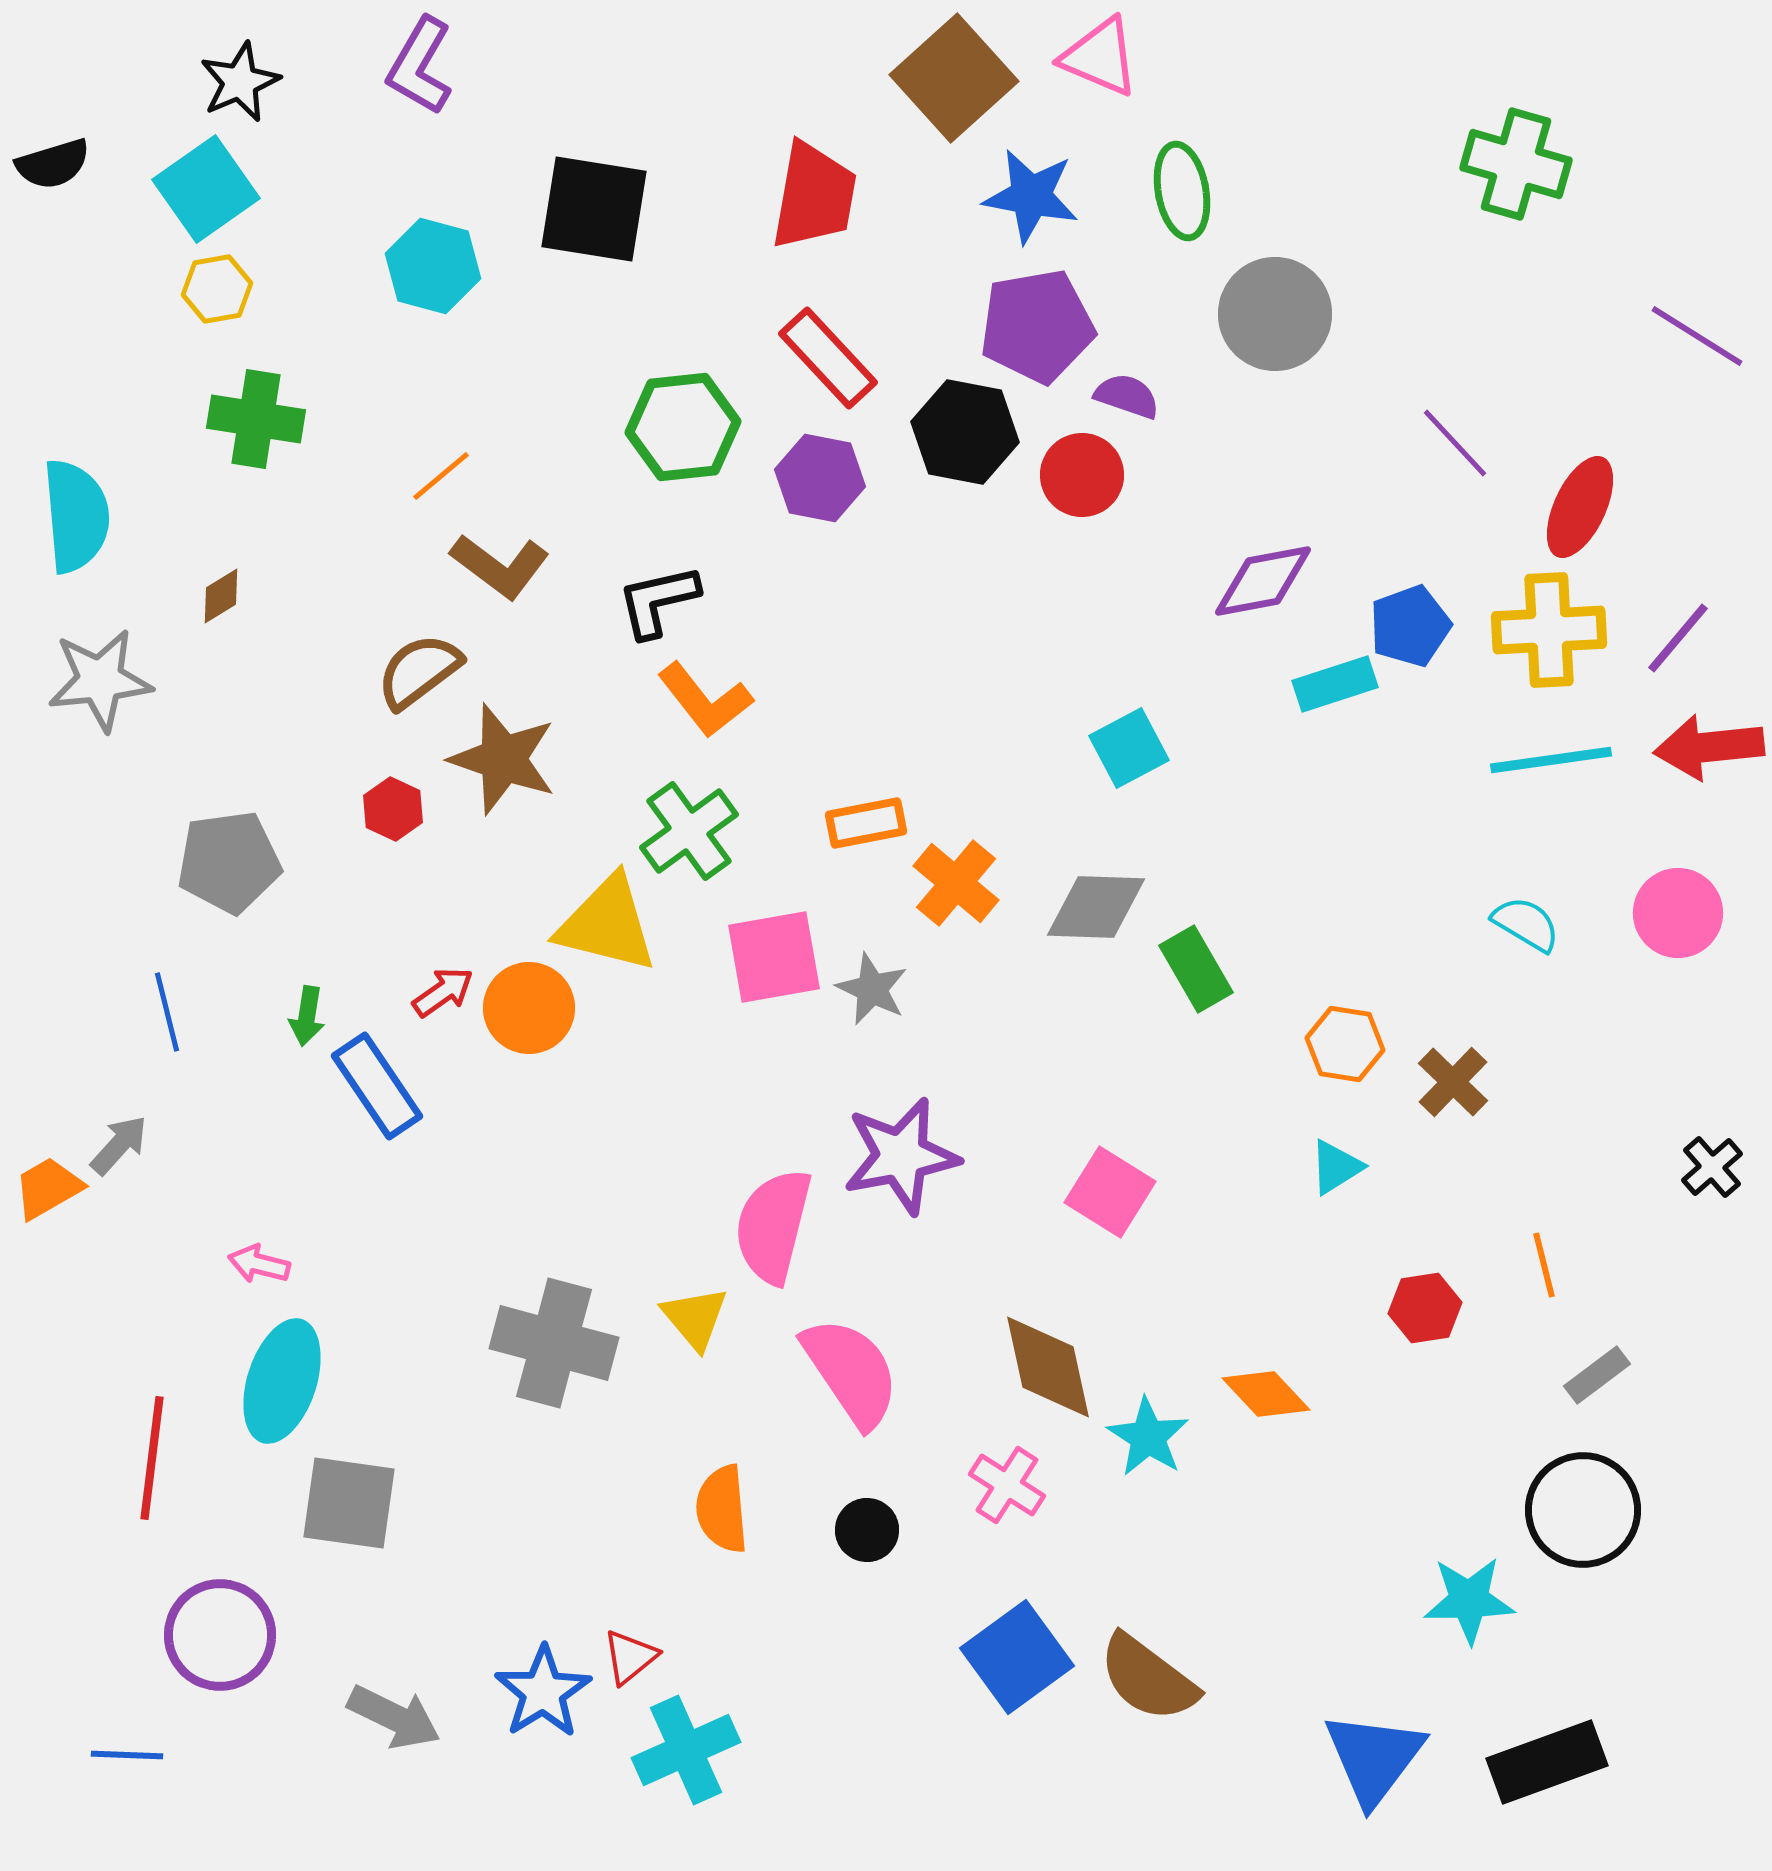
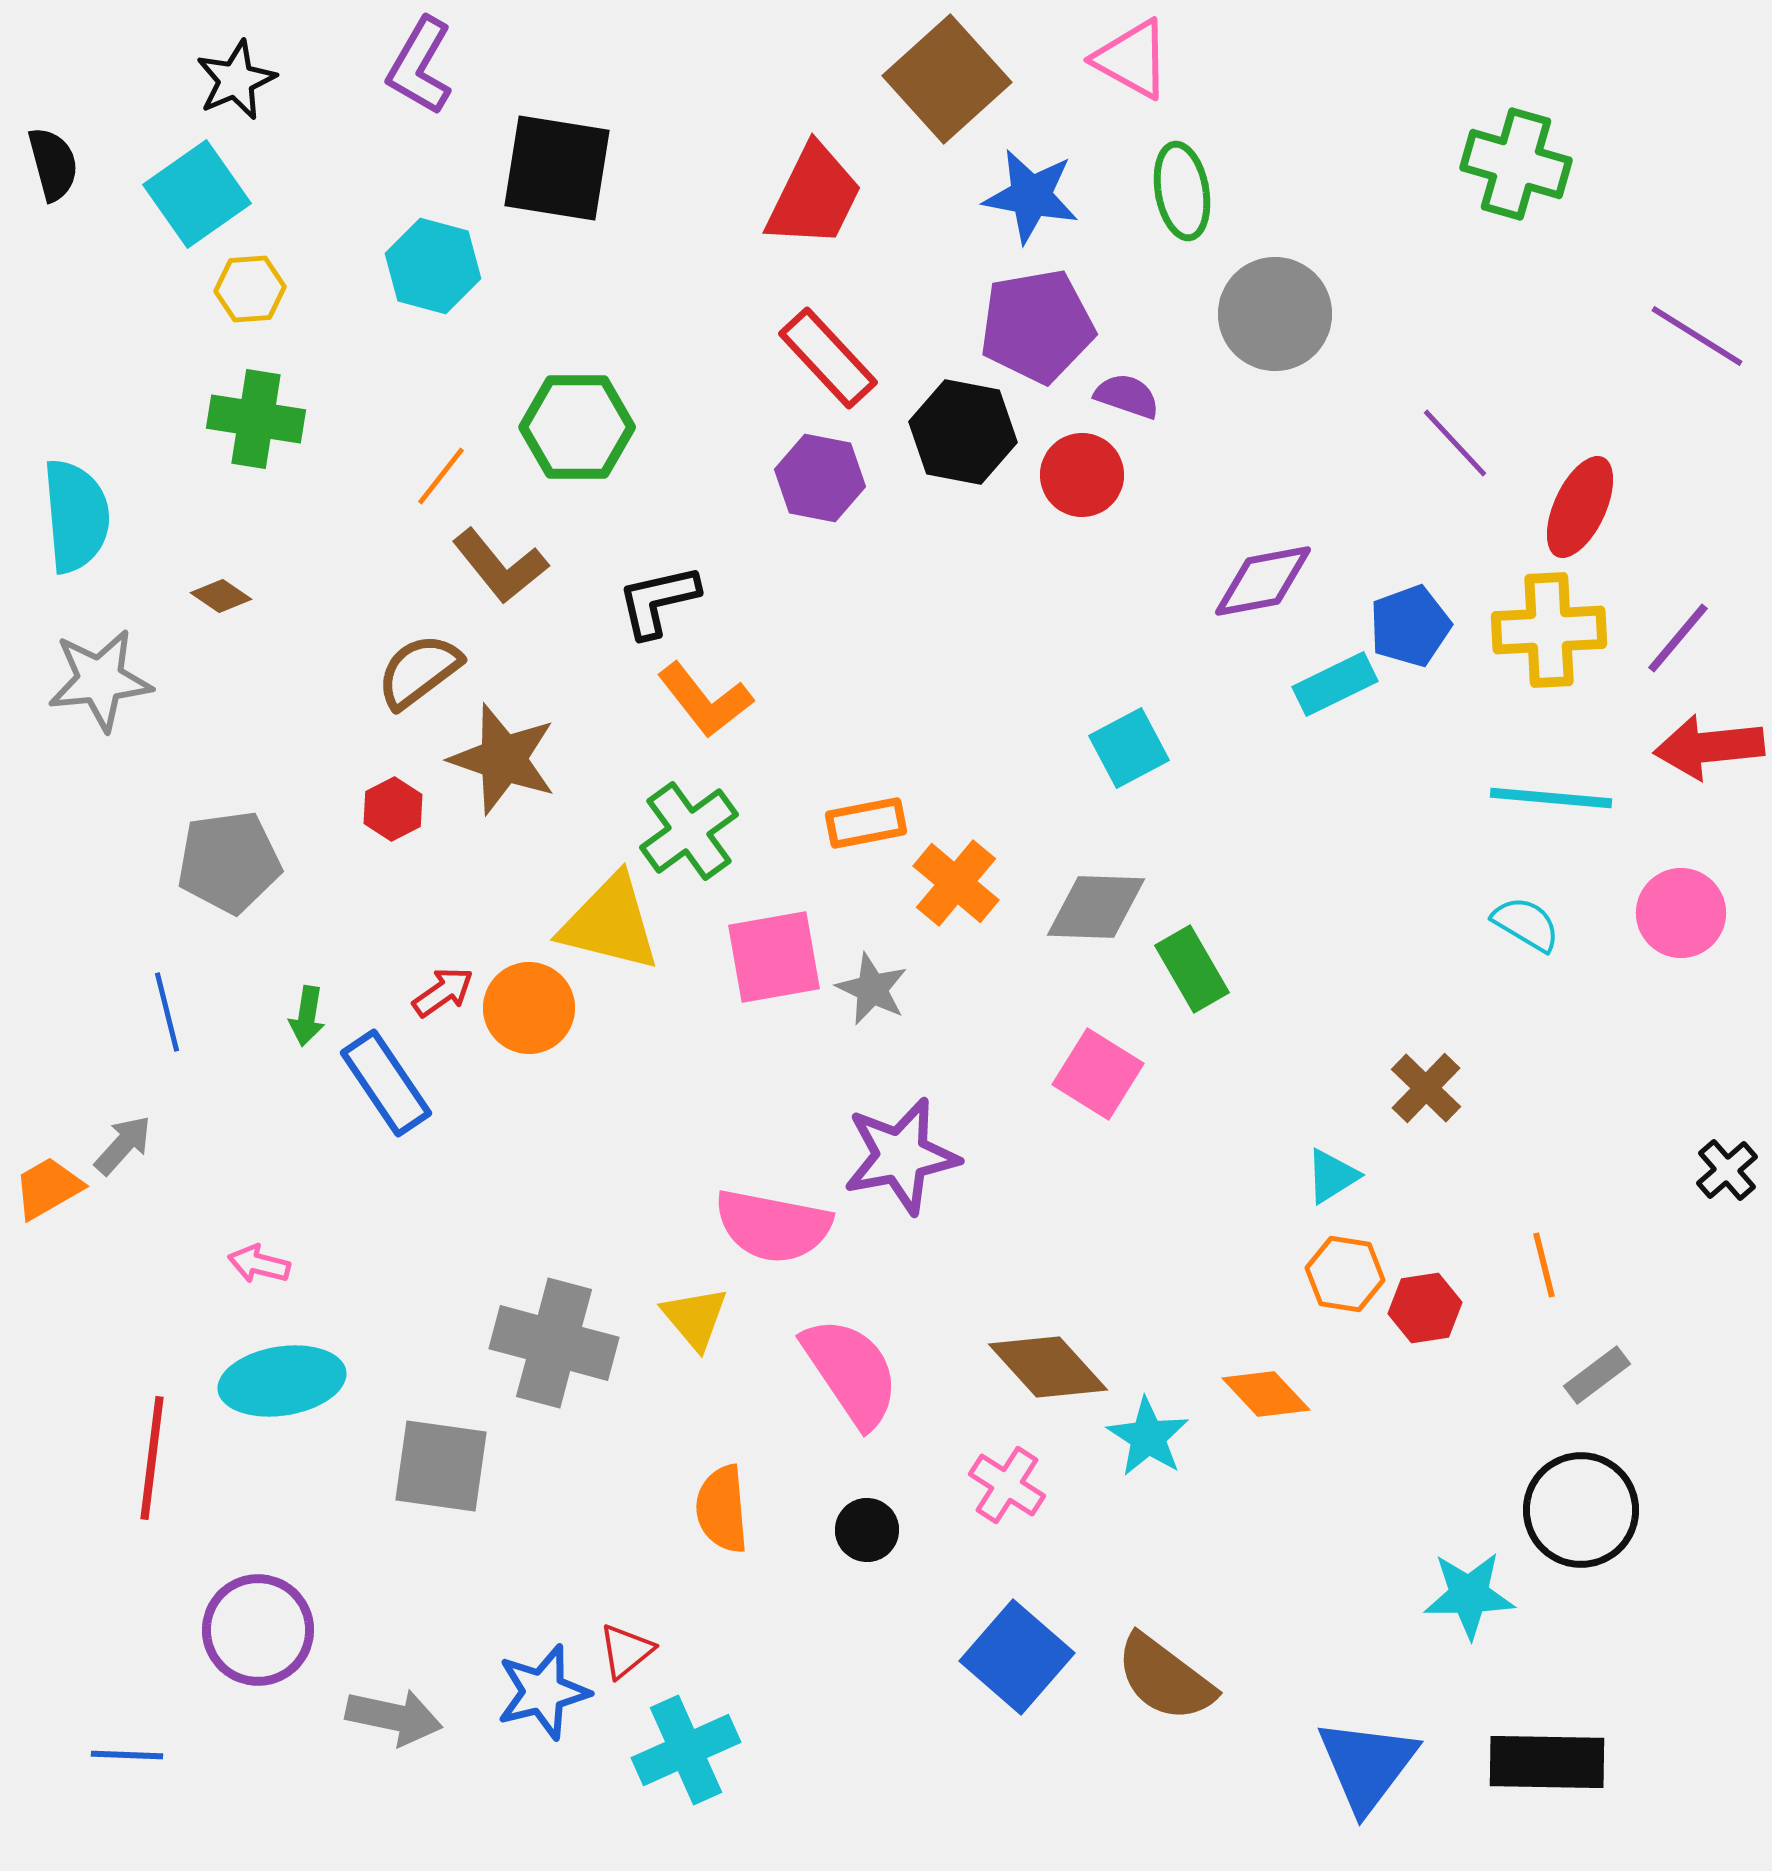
pink triangle at (1100, 57): moved 32 px right, 2 px down; rotated 6 degrees clockwise
brown square at (954, 78): moved 7 px left, 1 px down
black star at (240, 82): moved 4 px left, 2 px up
black semicircle at (53, 164): rotated 88 degrees counterclockwise
cyan square at (206, 189): moved 9 px left, 5 px down
red trapezoid at (814, 196): rotated 16 degrees clockwise
black square at (594, 209): moved 37 px left, 41 px up
yellow hexagon at (217, 289): moved 33 px right; rotated 6 degrees clockwise
green hexagon at (683, 427): moved 106 px left; rotated 6 degrees clockwise
black hexagon at (965, 432): moved 2 px left
orange line at (441, 476): rotated 12 degrees counterclockwise
brown L-shape at (500, 566): rotated 14 degrees clockwise
brown diamond at (221, 596): rotated 66 degrees clockwise
cyan rectangle at (1335, 684): rotated 8 degrees counterclockwise
cyan line at (1551, 760): moved 38 px down; rotated 13 degrees clockwise
red hexagon at (393, 809): rotated 8 degrees clockwise
pink circle at (1678, 913): moved 3 px right
yellow triangle at (607, 924): moved 3 px right, 1 px up
green rectangle at (1196, 969): moved 4 px left
orange hexagon at (1345, 1044): moved 230 px down
brown cross at (1453, 1082): moved 27 px left, 6 px down
blue rectangle at (377, 1086): moved 9 px right, 3 px up
gray arrow at (119, 1145): moved 4 px right
cyan triangle at (1336, 1167): moved 4 px left, 9 px down
black cross at (1712, 1167): moved 15 px right, 3 px down
pink square at (1110, 1192): moved 12 px left, 118 px up
pink semicircle at (773, 1226): rotated 93 degrees counterclockwise
brown diamond at (1048, 1367): rotated 30 degrees counterclockwise
cyan ellipse at (282, 1381): rotated 63 degrees clockwise
gray square at (349, 1503): moved 92 px right, 37 px up
black circle at (1583, 1510): moved 2 px left
cyan star at (1469, 1600): moved 5 px up
purple circle at (220, 1635): moved 38 px right, 5 px up
red triangle at (630, 1657): moved 4 px left, 6 px up
blue square at (1017, 1657): rotated 13 degrees counterclockwise
brown semicircle at (1148, 1678): moved 17 px right
blue star at (543, 1692): rotated 18 degrees clockwise
gray arrow at (394, 1717): rotated 14 degrees counterclockwise
blue triangle at (1374, 1758): moved 7 px left, 7 px down
black rectangle at (1547, 1762): rotated 21 degrees clockwise
